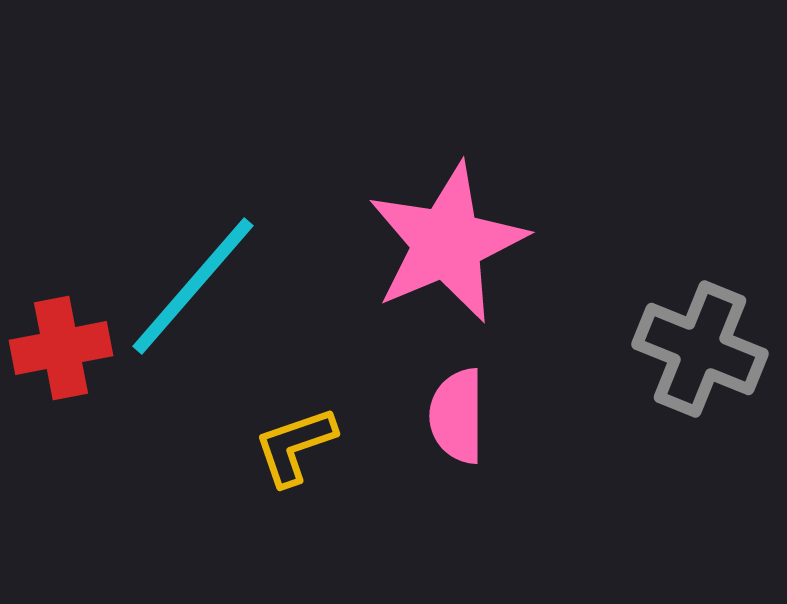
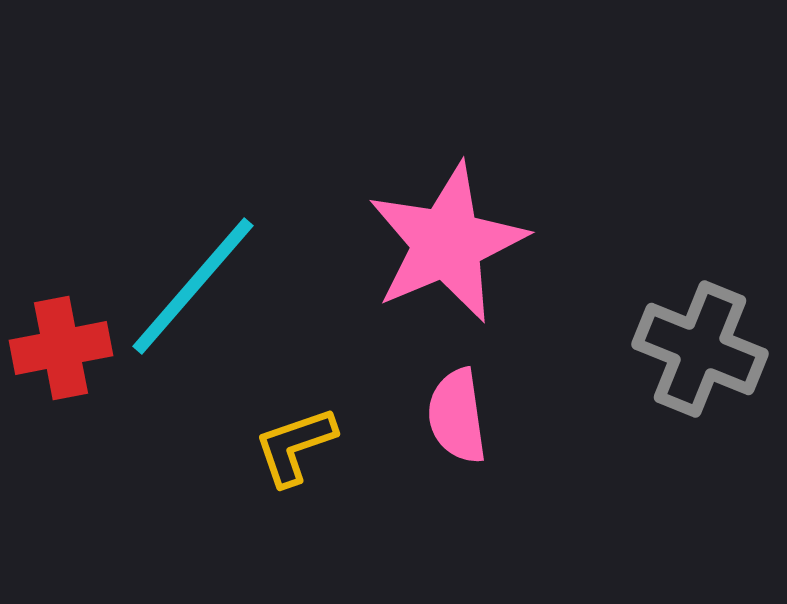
pink semicircle: rotated 8 degrees counterclockwise
